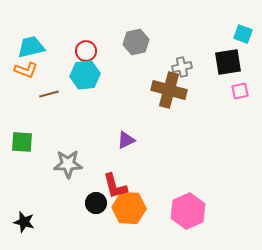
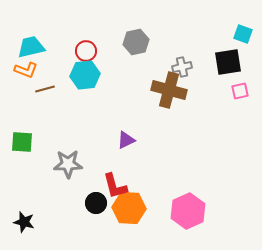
brown line: moved 4 px left, 5 px up
